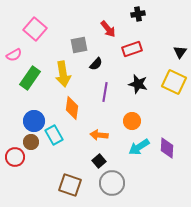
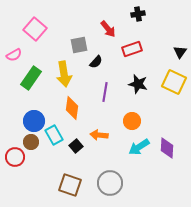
black semicircle: moved 2 px up
yellow arrow: moved 1 px right
green rectangle: moved 1 px right
black square: moved 23 px left, 15 px up
gray circle: moved 2 px left
